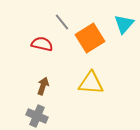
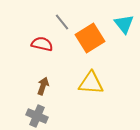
cyan triangle: rotated 20 degrees counterclockwise
